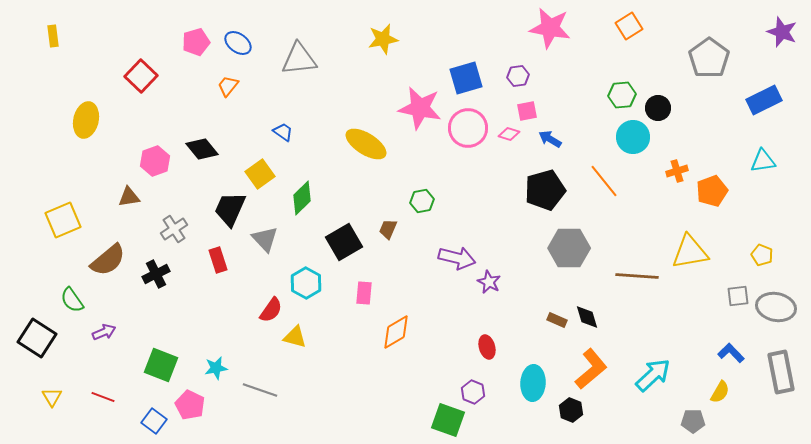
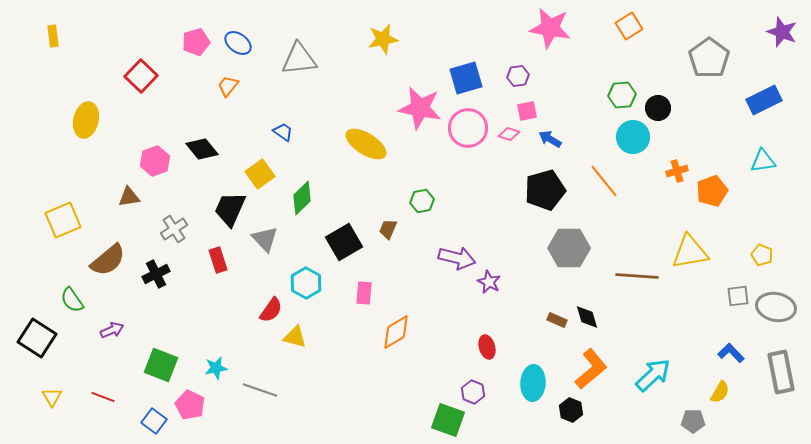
purple arrow at (104, 332): moved 8 px right, 2 px up
